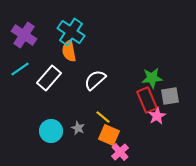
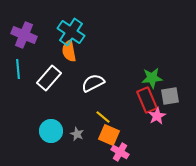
purple cross: rotated 10 degrees counterclockwise
cyan line: moved 2 px left; rotated 60 degrees counterclockwise
white semicircle: moved 2 px left, 3 px down; rotated 15 degrees clockwise
gray star: moved 1 px left, 6 px down
pink cross: rotated 18 degrees counterclockwise
